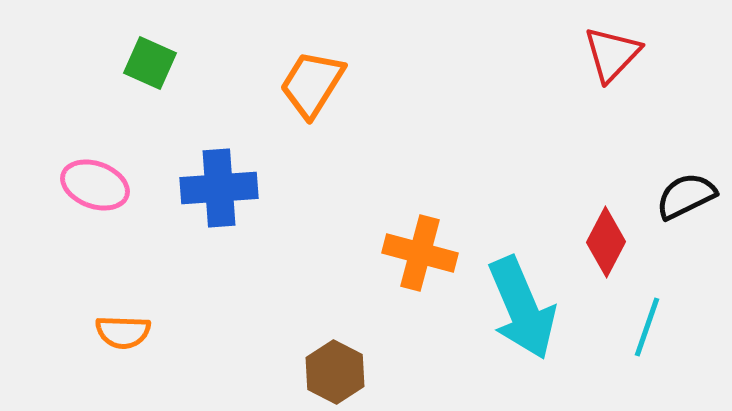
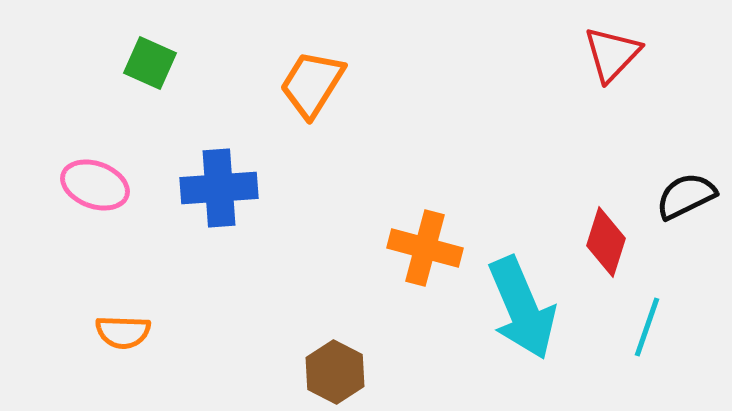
red diamond: rotated 10 degrees counterclockwise
orange cross: moved 5 px right, 5 px up
